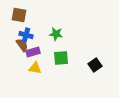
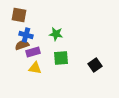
brown semicircle: rotated 72 degrees counterclockwise
